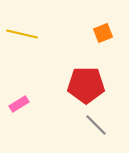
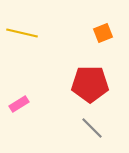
yellow line: moved 1 px up
red pentagon: moved 4 px right, 1 px up
gray line: moved 4 px left, 3 px down
